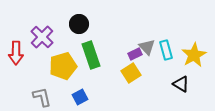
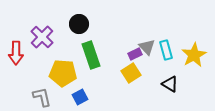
yellow pentagon: moved 7 px down; rotated 20 degrees clockwise
black triangle: moved 11 px left
